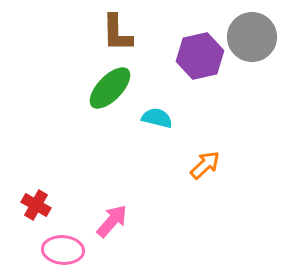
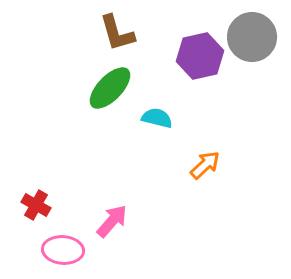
brown L-shape: rotated 15 degrees counterclockwise
